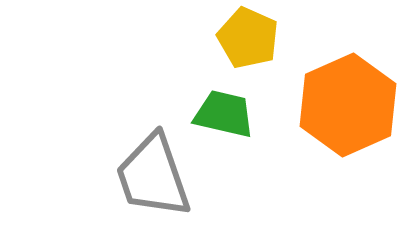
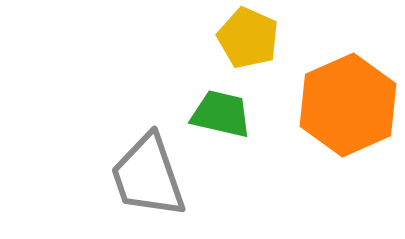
green trapezoid: moved 3 px left
gray trapezoid: moved 5 px left
